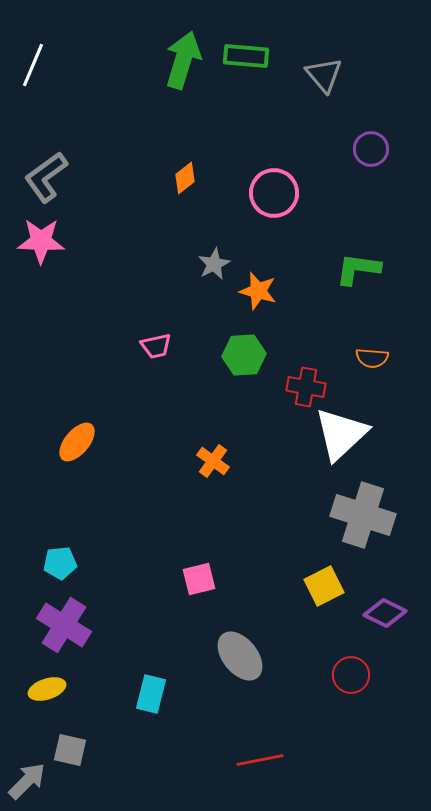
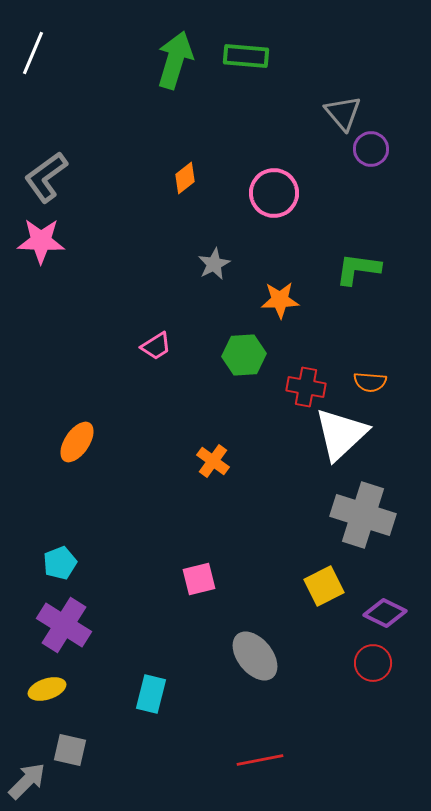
green arrow: moved 8 px left
white line: moved 12 px up
gray triangle: moved 19 px right, 38 px down
orange star: moved 22 px right, 9 px down; rotated 18 degrees counterclockwise
pink trapezoid: rotated 20 degrees counterclockwise
orange semicircle: moved 2 px left, 24 px down
orange ellipse: rotated 6 degrees counterclockwise
cyan pentagon: rotated 16 degrees counterclockwise
gray ellipse: moved 15 px right
red circle: moved 22 px right, 12 px up
